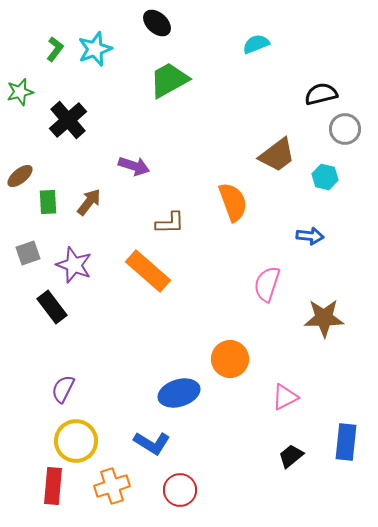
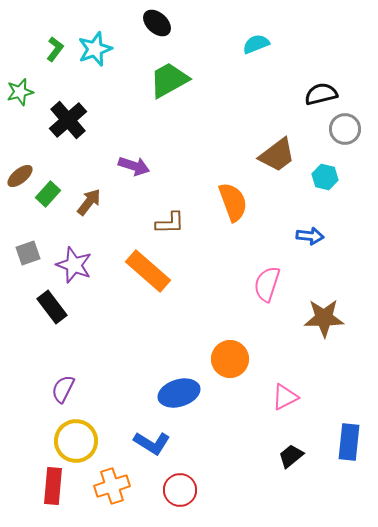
green rectangle: moved 8 px up; rotated 45 degrees clockwise
blue rectangle: moved 3 px right
